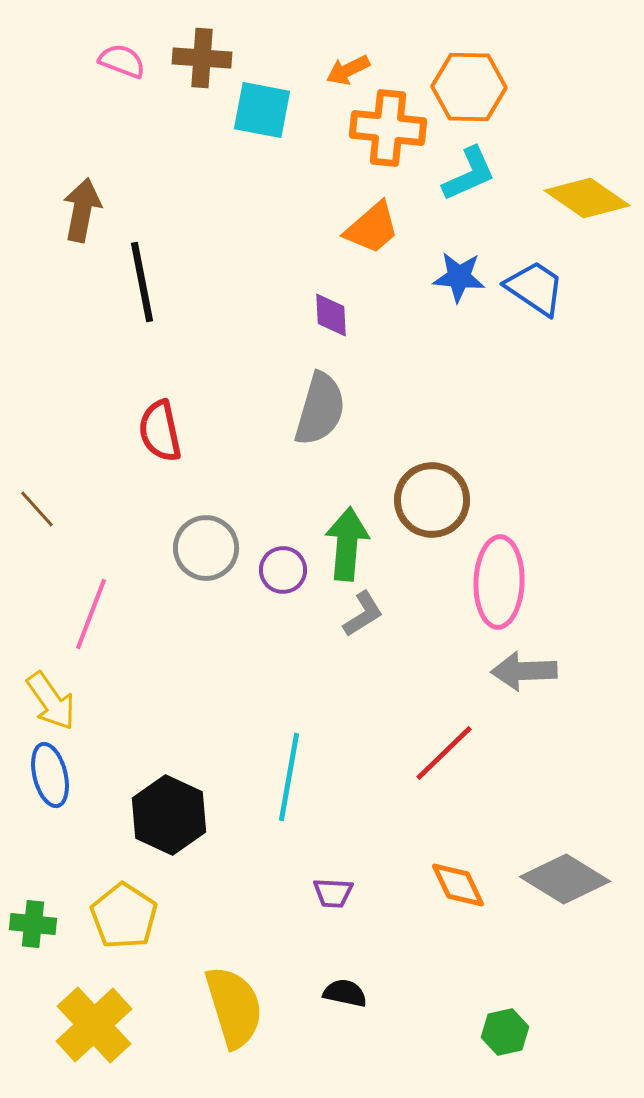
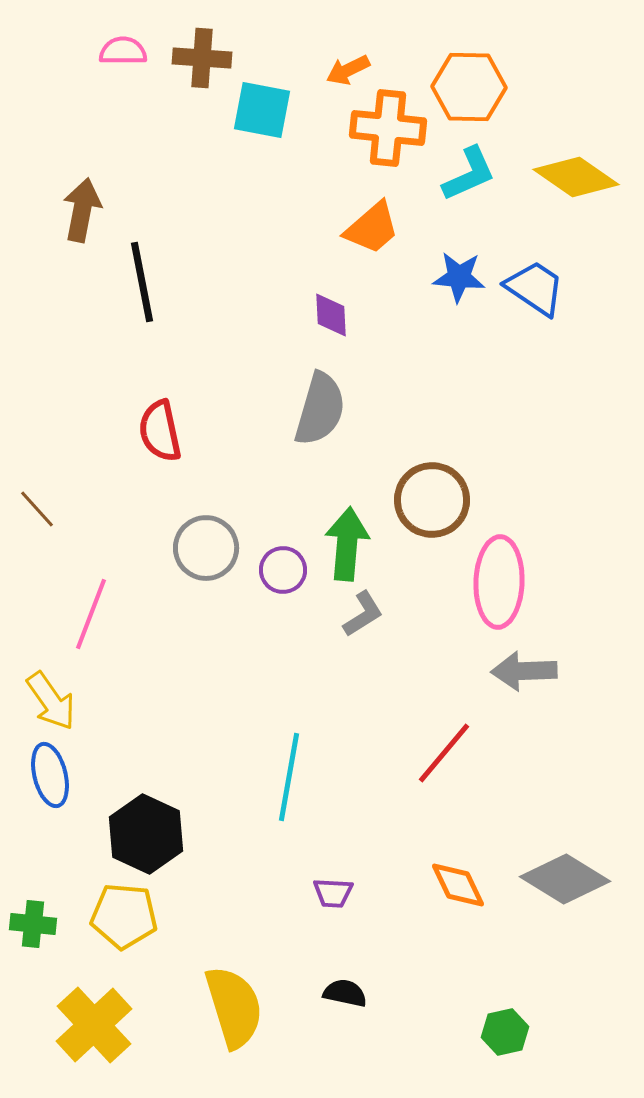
pink semicircle: moved 1 px right, 10 px up; rotated 21 degrees counterclockwise
yellow diamond: moved 11 px left, 21 px up
red line: rotated 6 degrees counterclockwise
black hexagon: moved 23 px left, 19 px down
yellow pentagon: rotated 28 degrees counterclockwise
